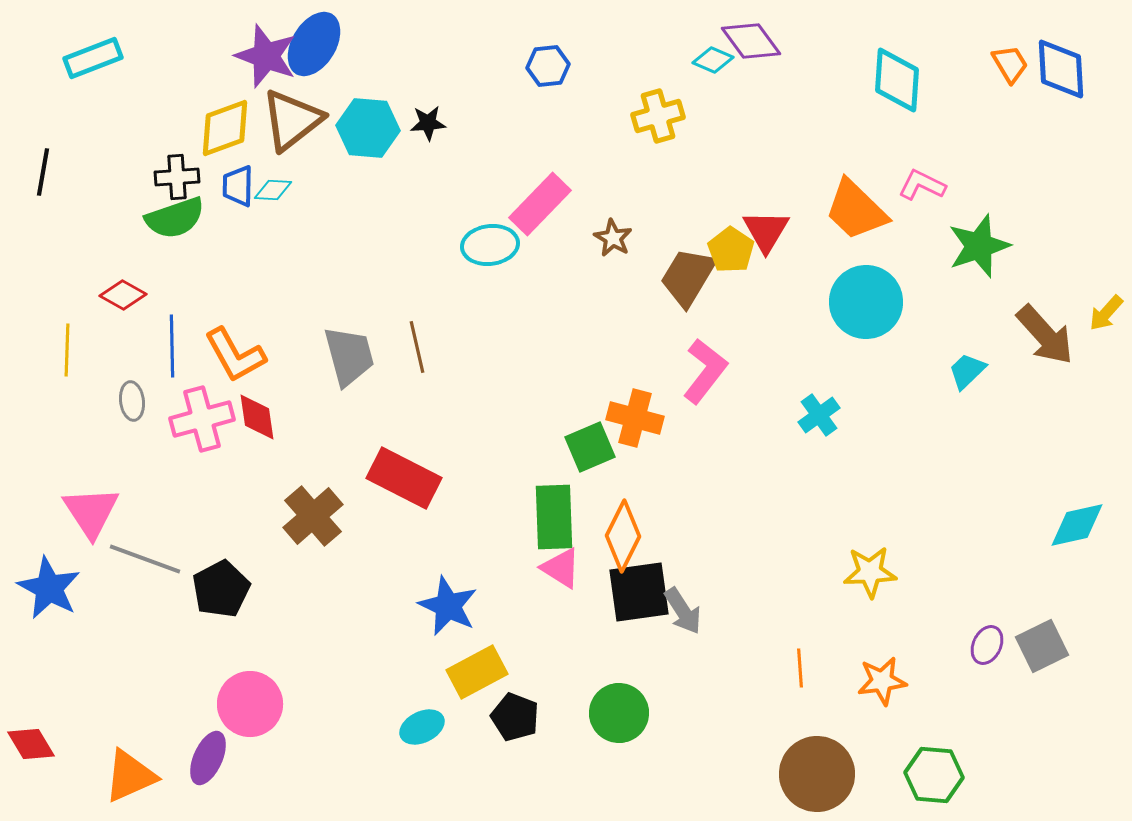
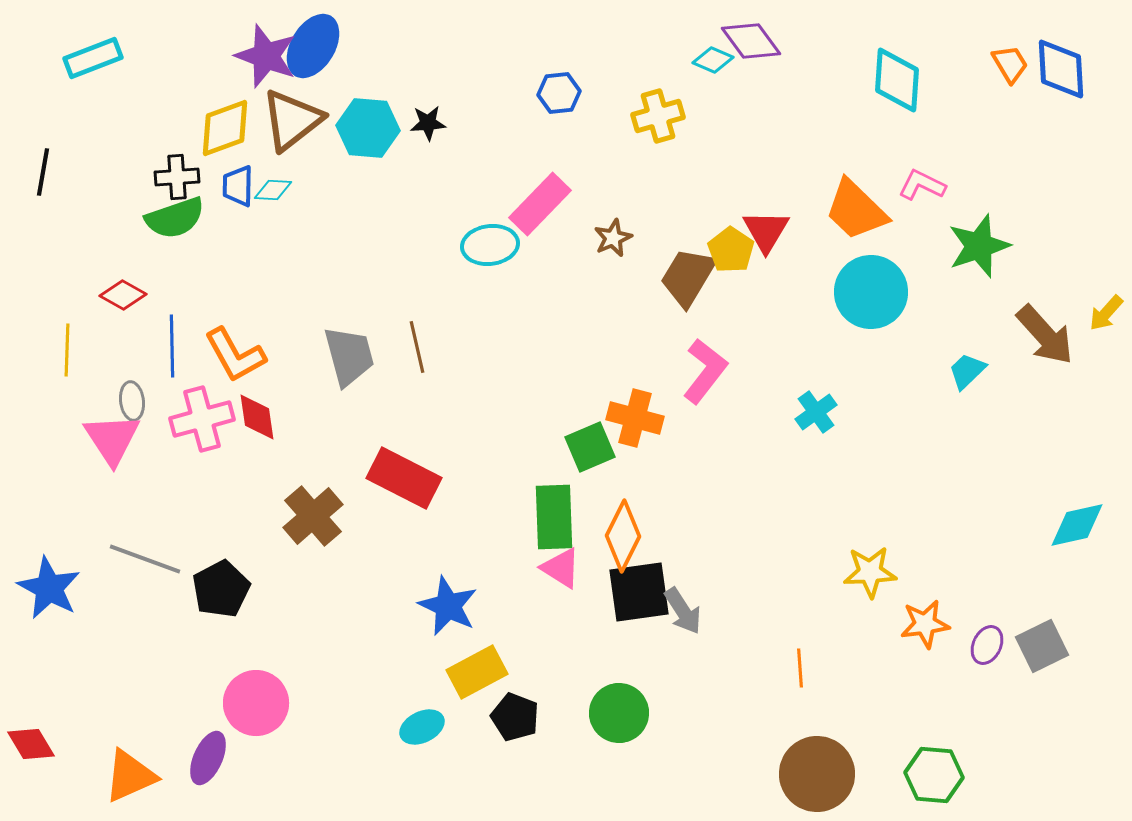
blue ellipse at (314, 44): moved 1 px left, 2 px down
blue hexagon at (548, 66): moved 11 px right, 27 px down
brown star at (613, 238): rotated 18 degrees clockwise
cyan circle at (866, 302): moved 5 px right, 10 px up
cyan cross at (819, 415): moved 3 px left, 3 px up
pink triangle at (91, 512): moved 21 px right, 73 px up
orange star at (882, 681): moved 43 px right, 57 px up
pink circle at (250, 704): moved 6 px right, 1 px up
